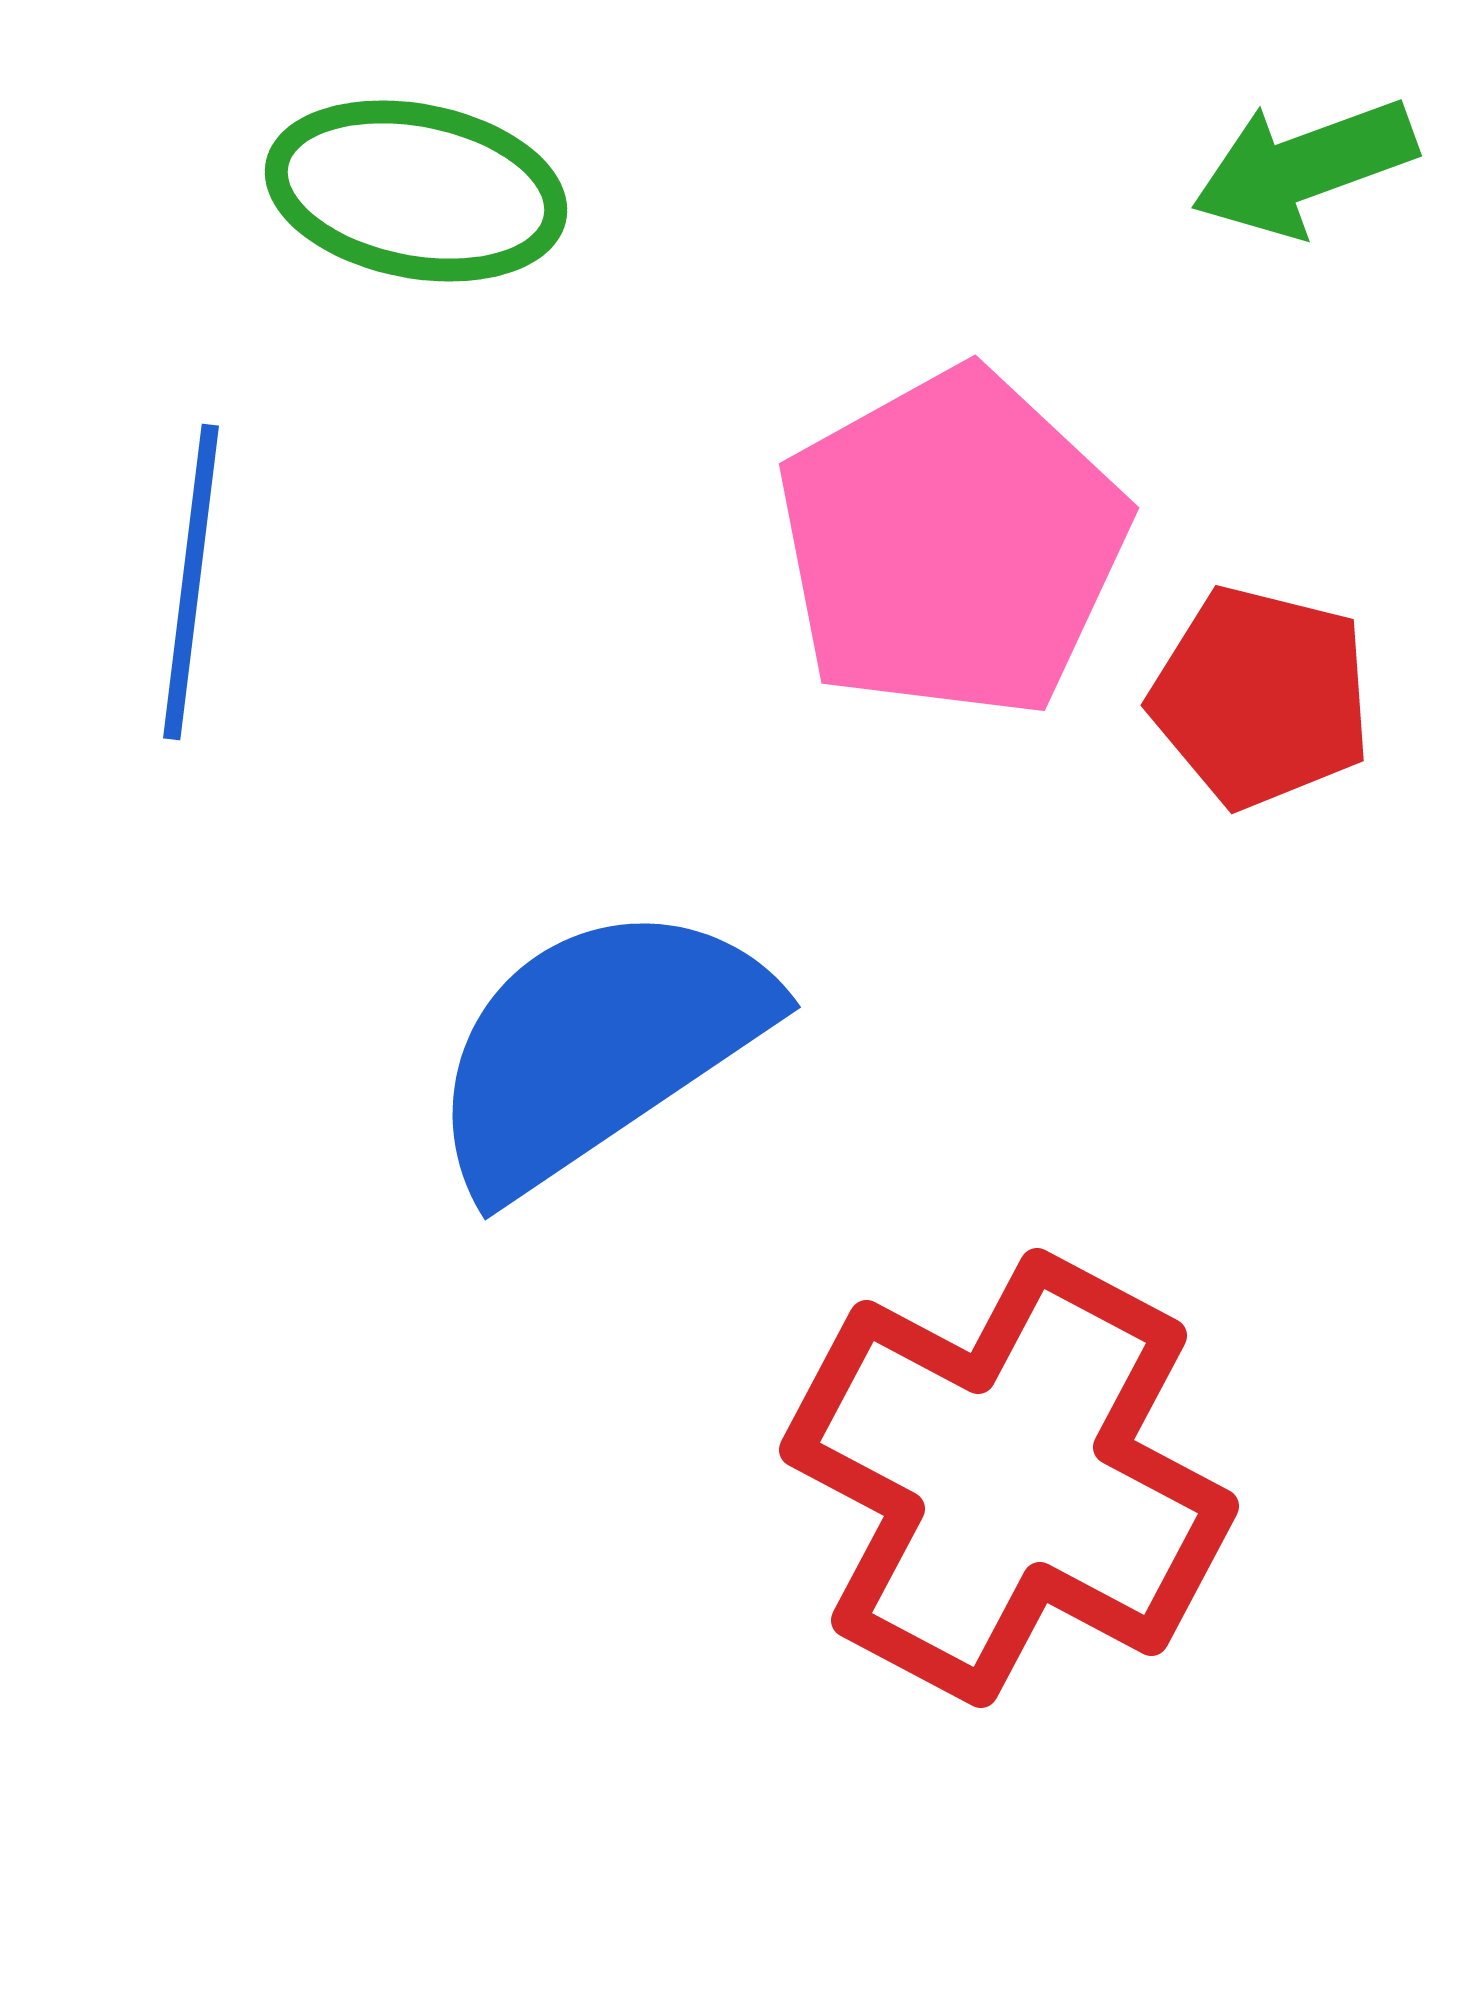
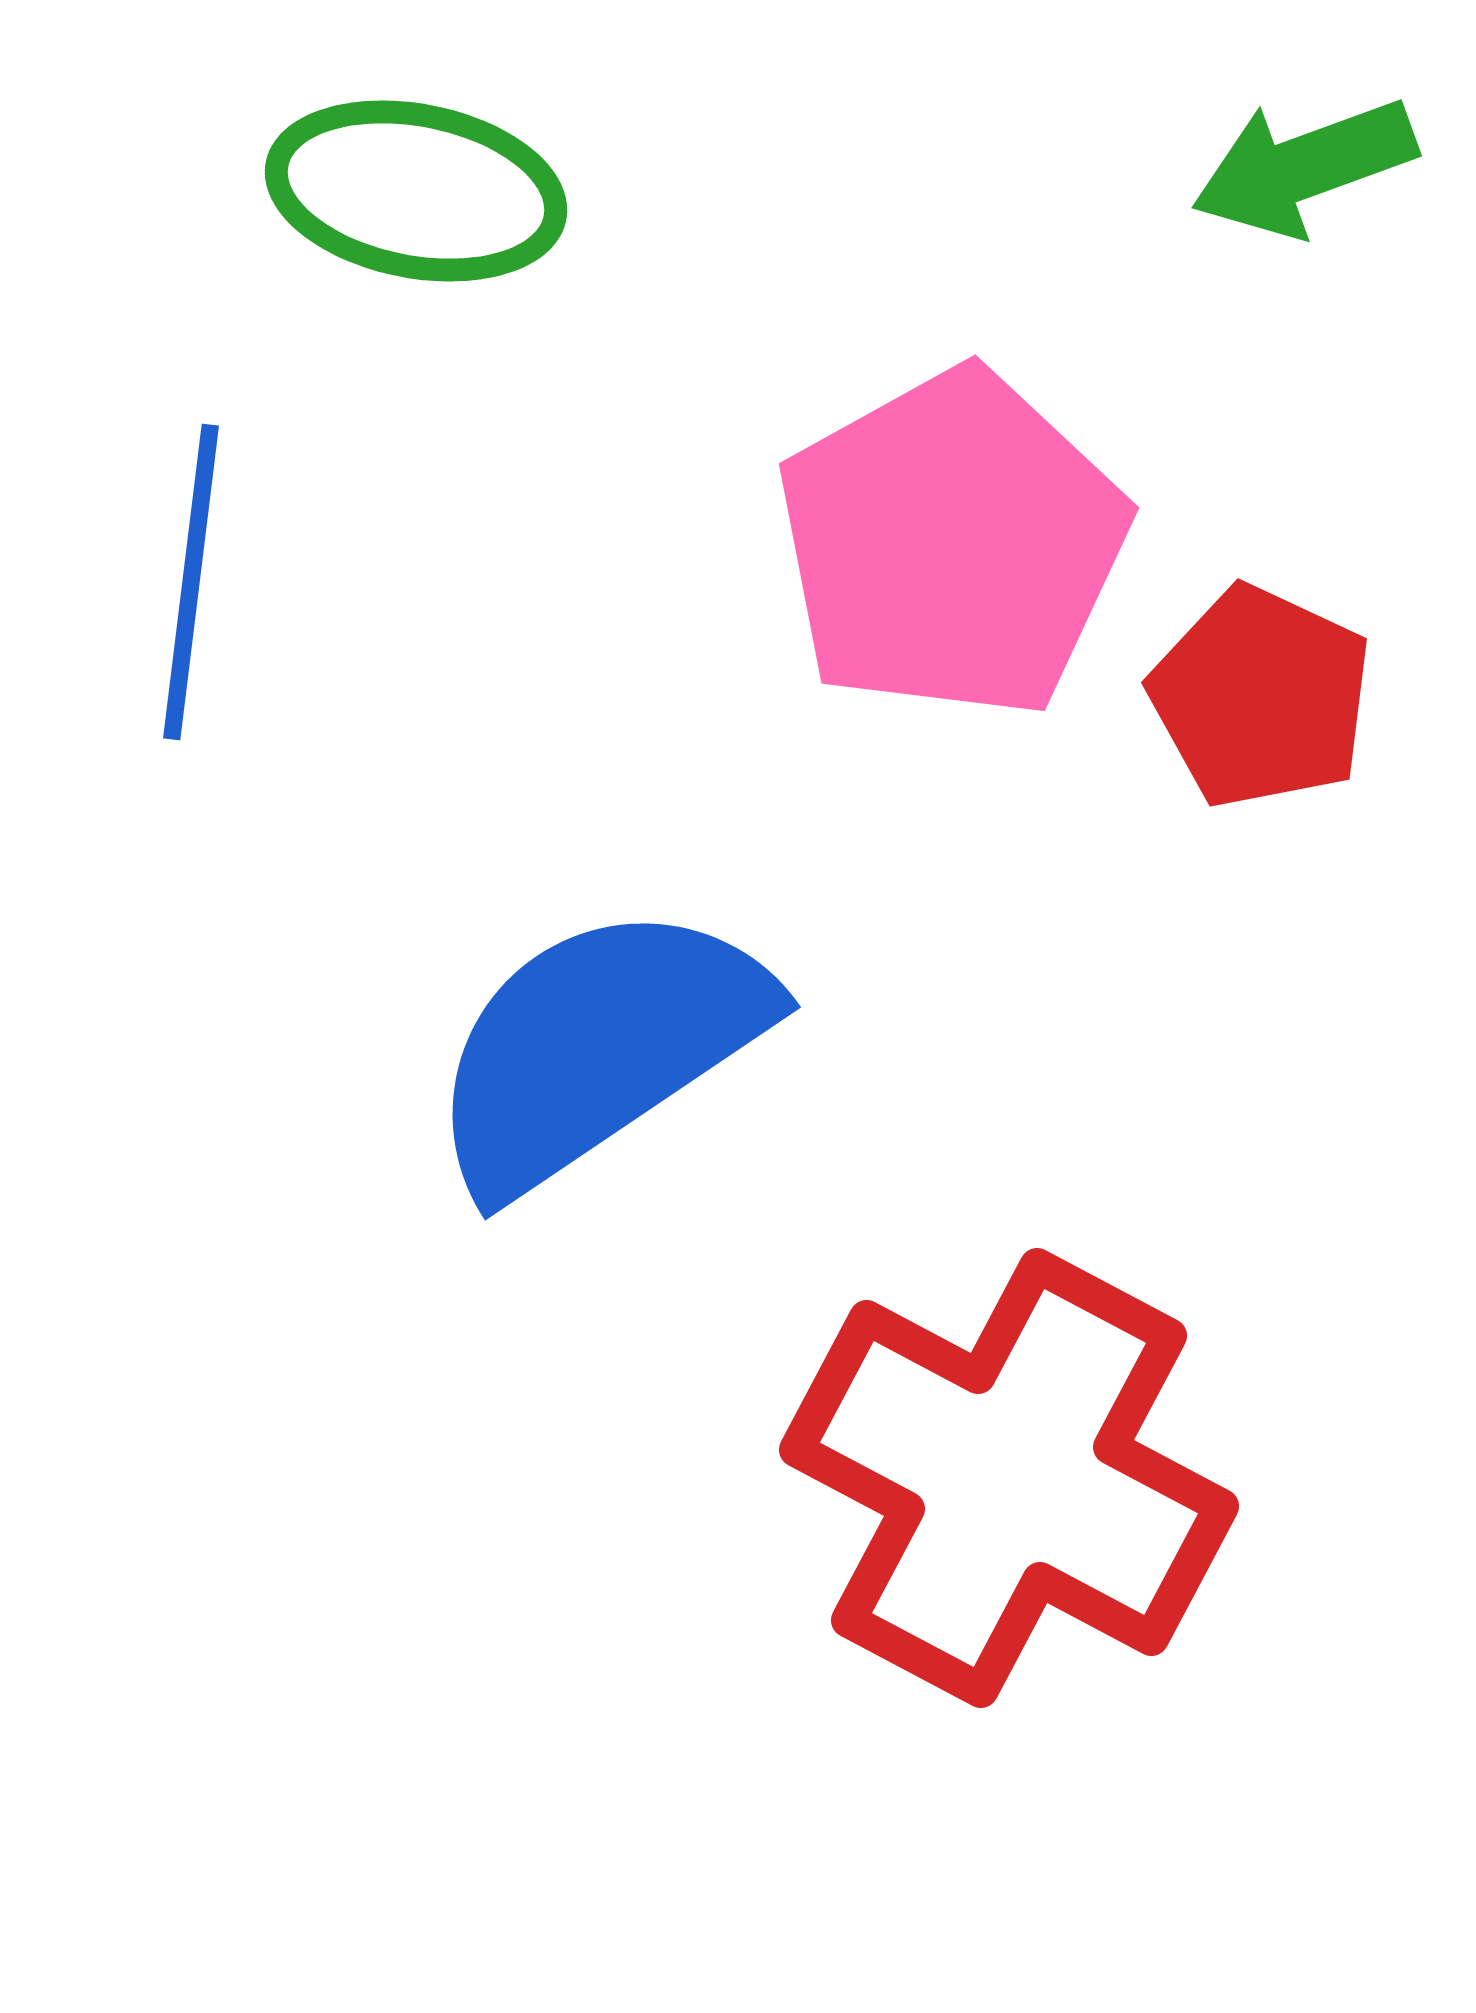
red pentagon: rotated 11 degrees clockwise
